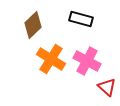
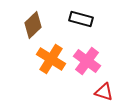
pink cross: rotated 8 degrees clockwise
red triangle: moved 3 px left, 5 px down; rotated 24 degrees counterclockwise
